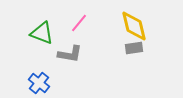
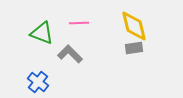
pink line: rotated 48 degrees clockwise
gray L-shape: rotated 145 degrees counterclockwise
blue cross: moved 1 px left, 1 px up
